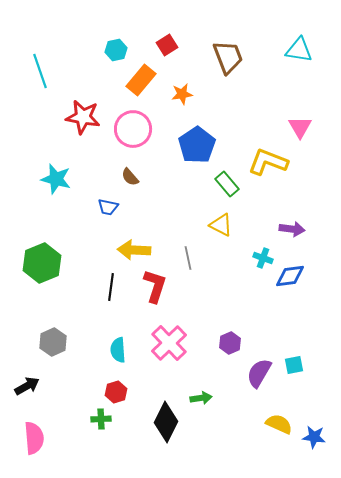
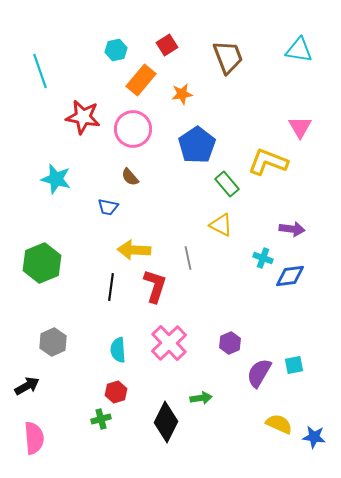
green cross: rotated 12 degrees counterclockwise
